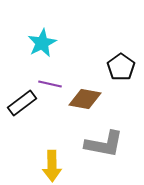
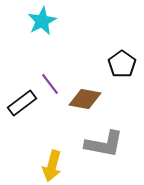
cyan star: moved 22 px up
black pentagon: moved 1 px right, 3 px up
purple line: rotated 40 degrees clockwise
yellow arrow: rotated 16 degrees clockwise
